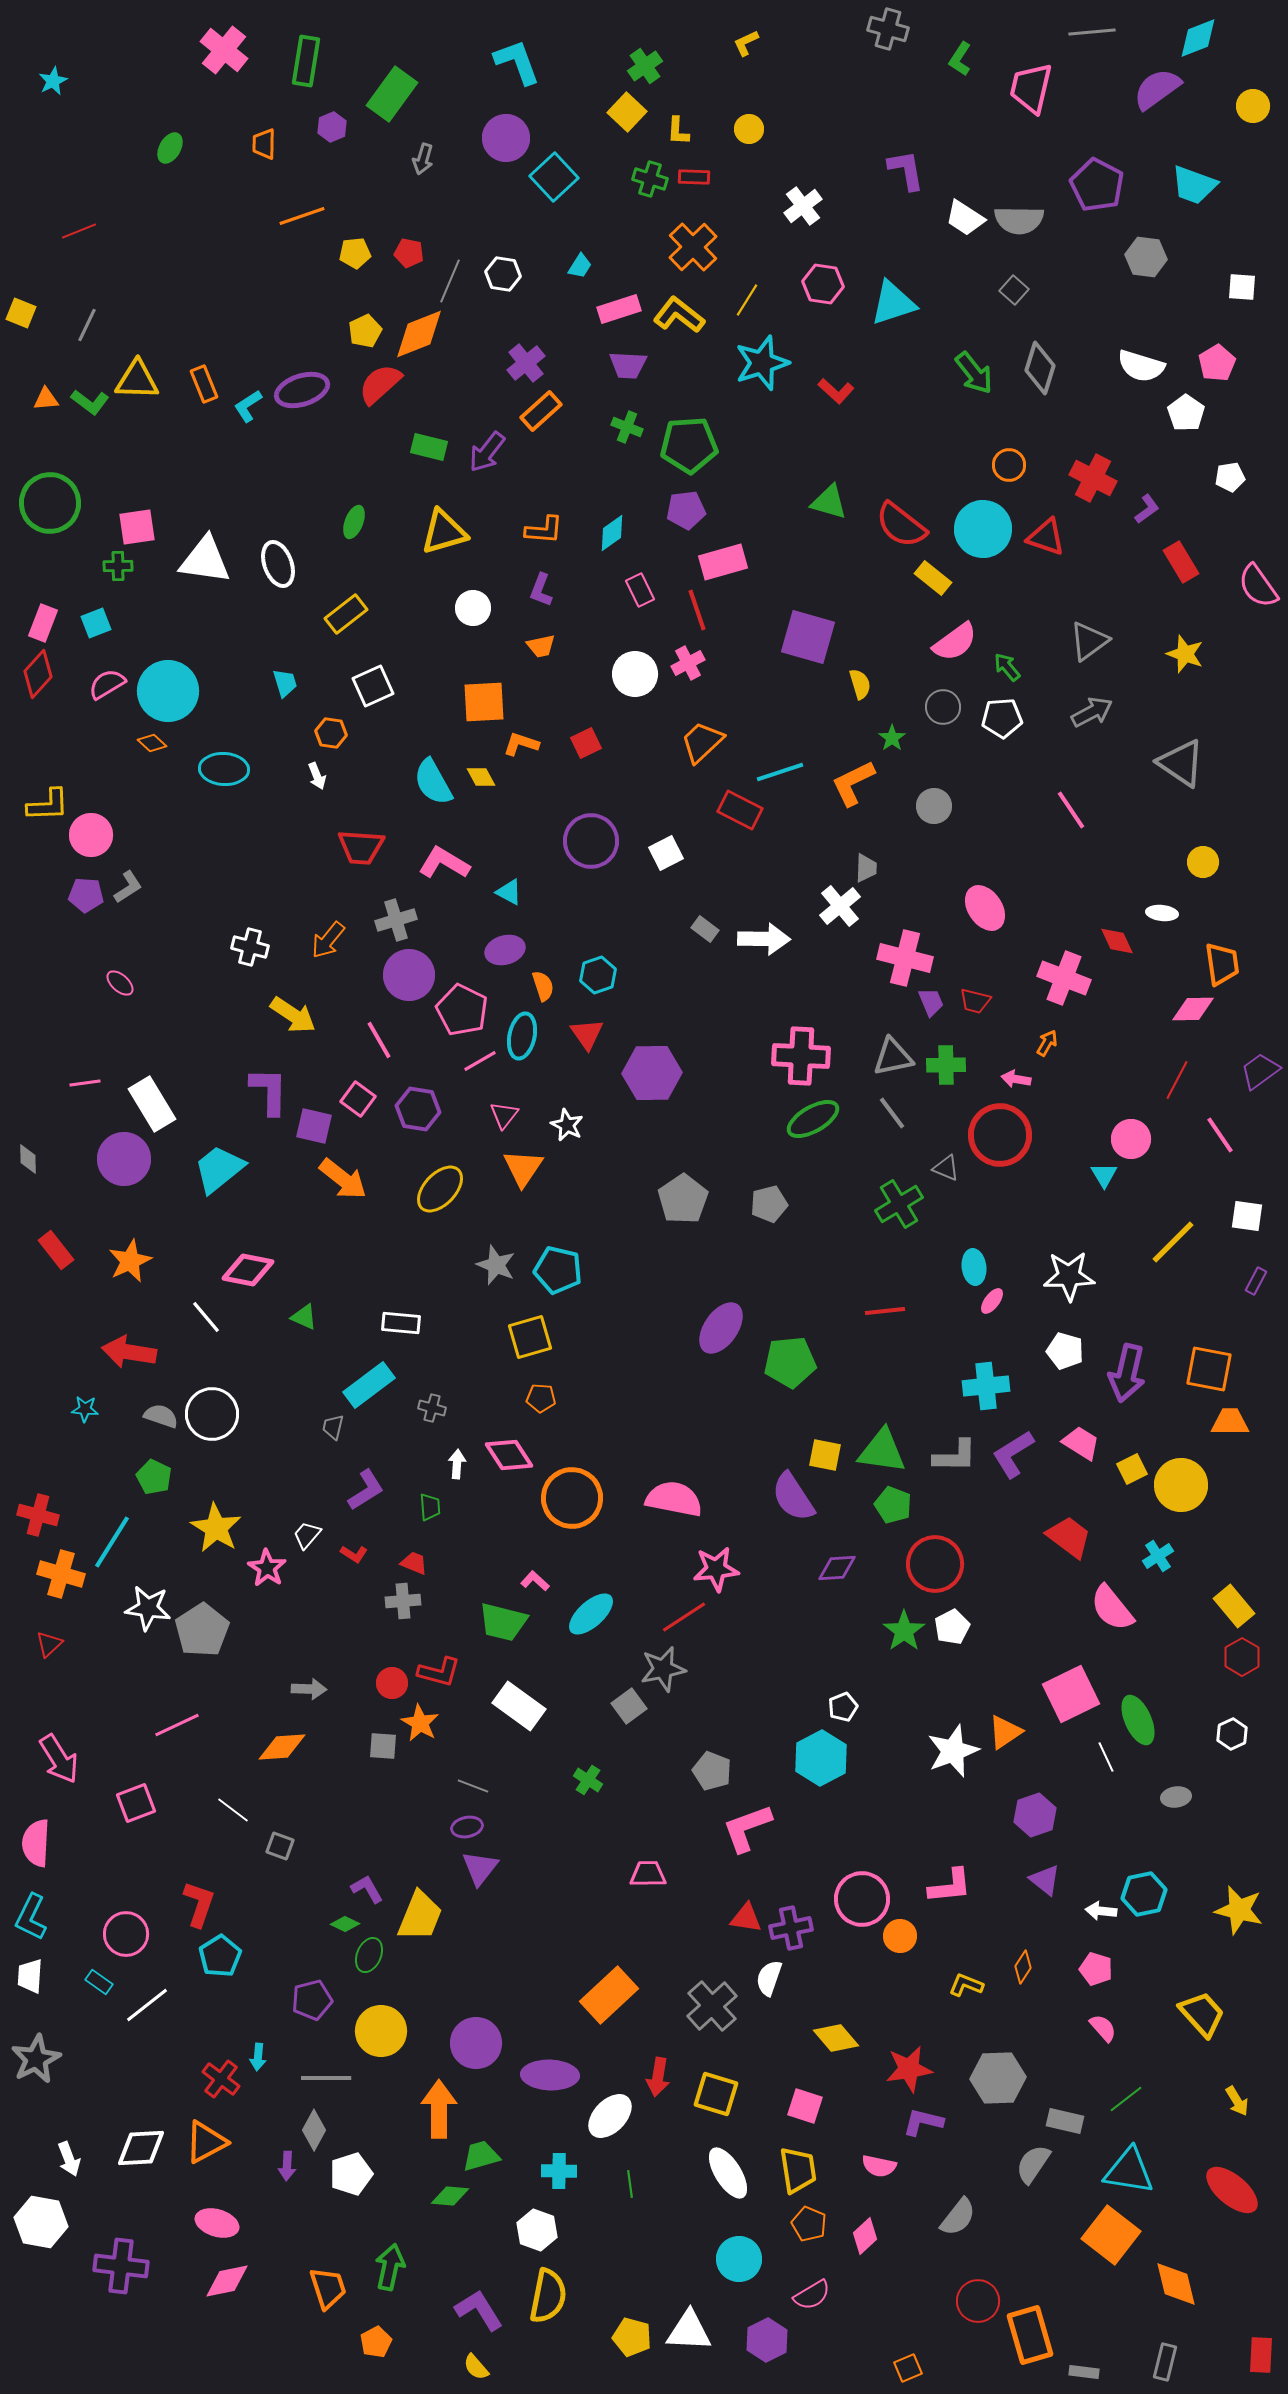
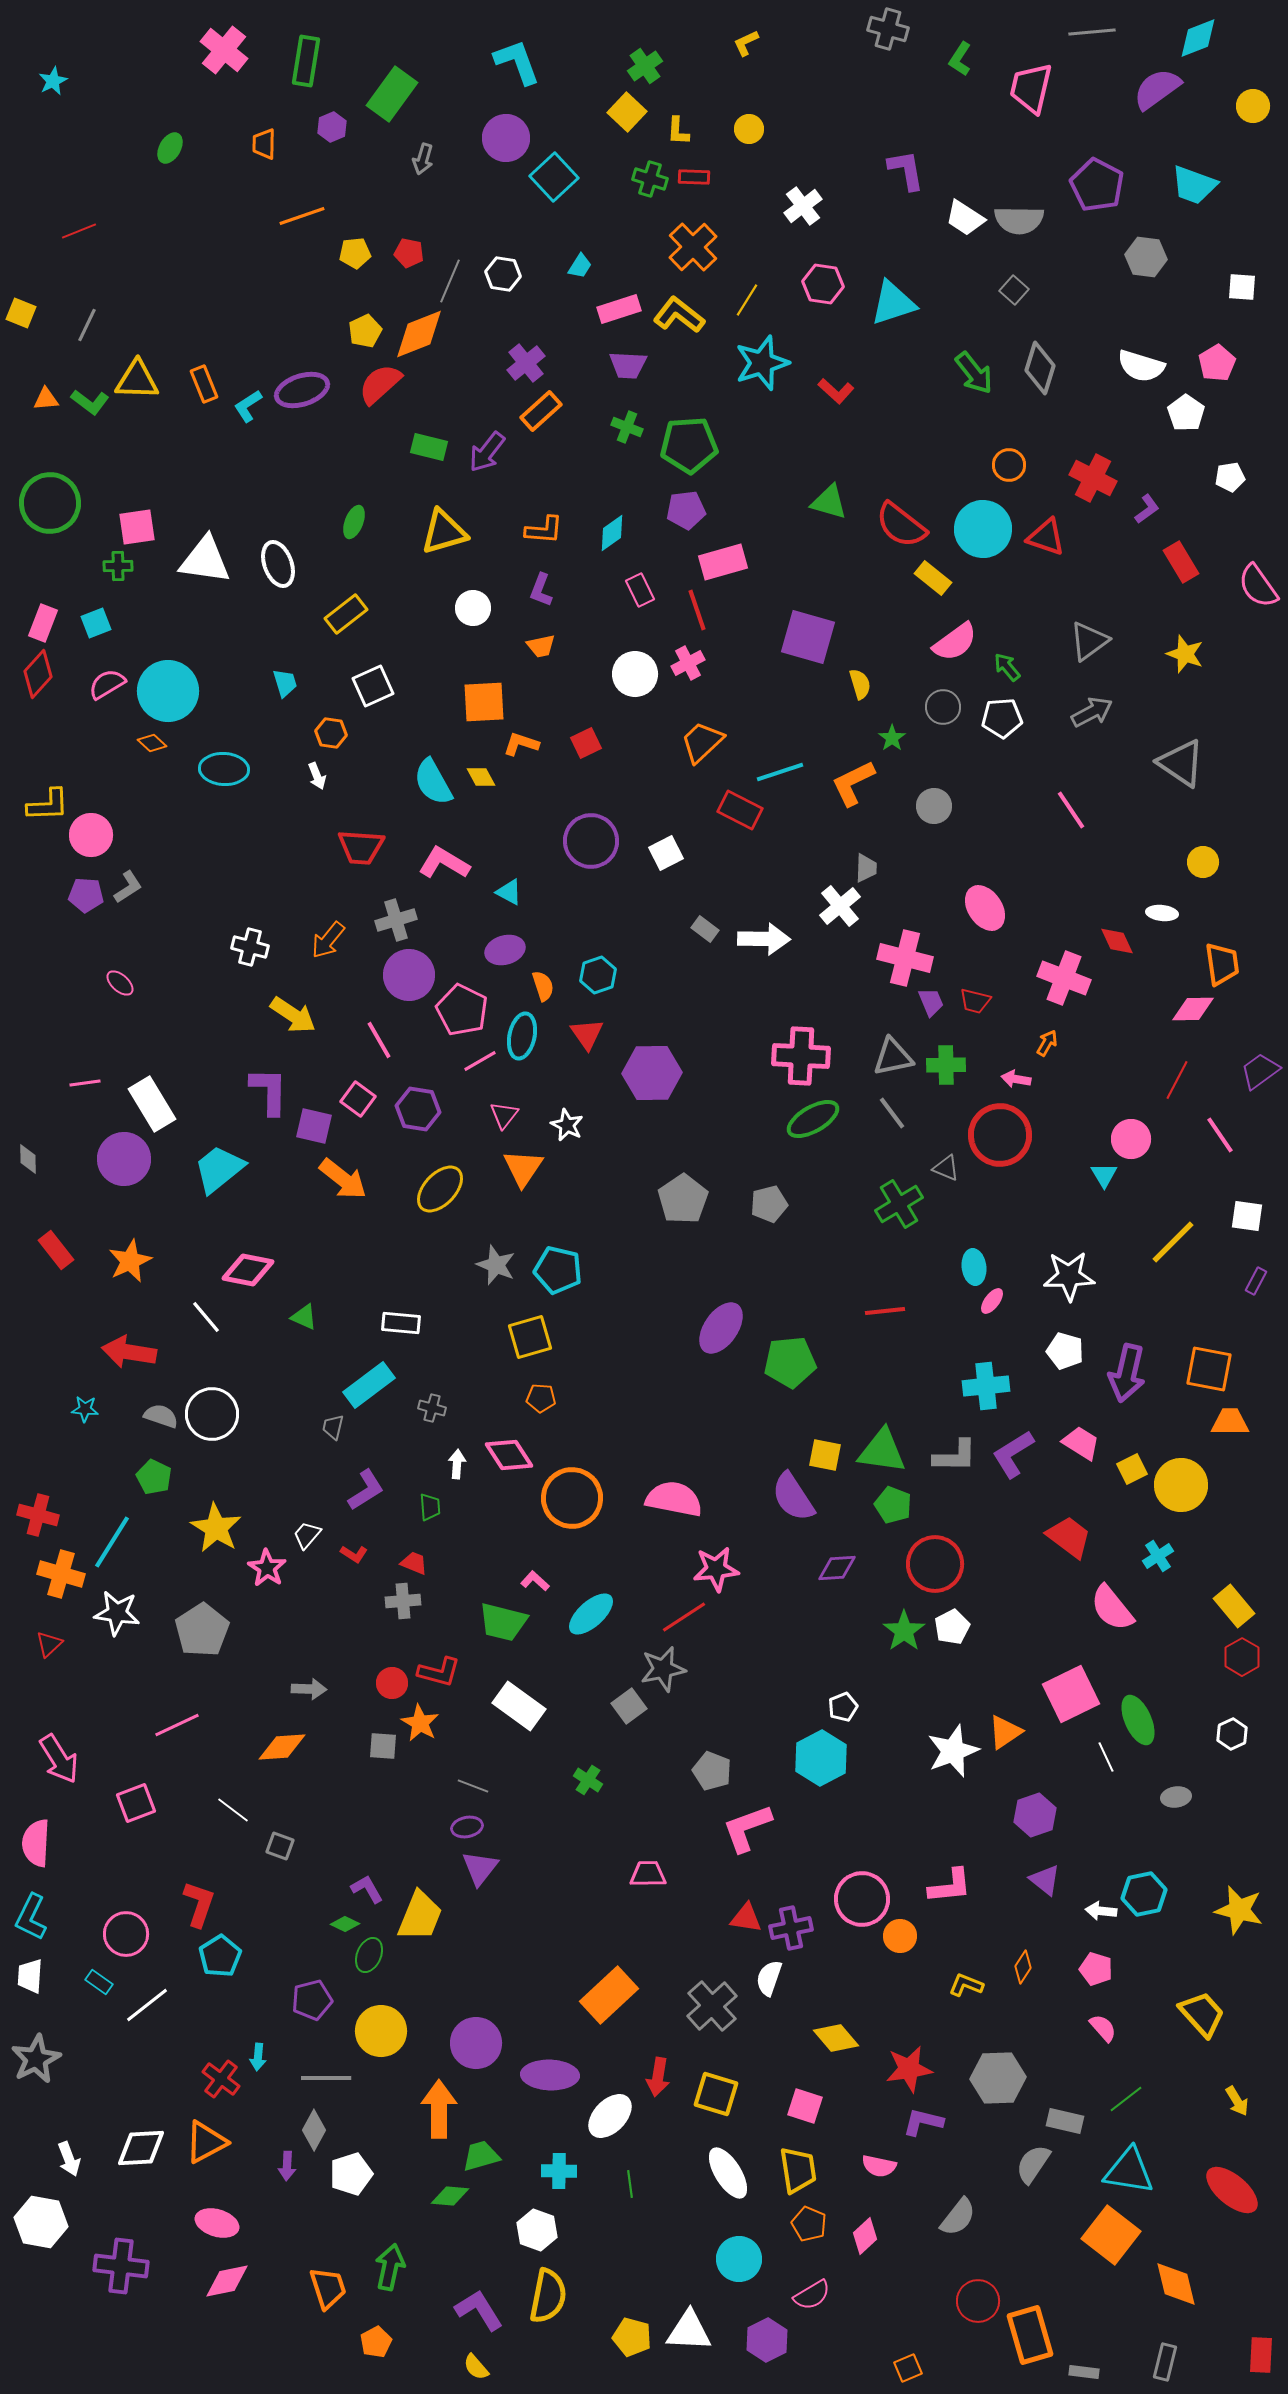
white star at (148, 1608): moved 31 px left, 5 px down
